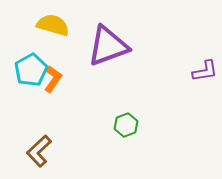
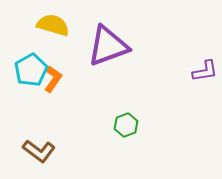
brown L-shape: rotated 100 degrees counterclockwise
